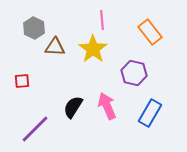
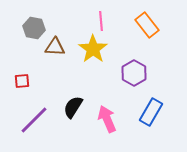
pink line: moved 1 px left, 1 px down
gray hexagon: rotated 15 degrees counterclockwise
orange rectangle: moved 3 px left, 7 px up
purple hexagon: rotated 15 degrees clockwise
pink arrow: moved 13 px down
blue rectangle: moved 1 px right, 1 px up
purple line: moved 1 px left, 9 px up
